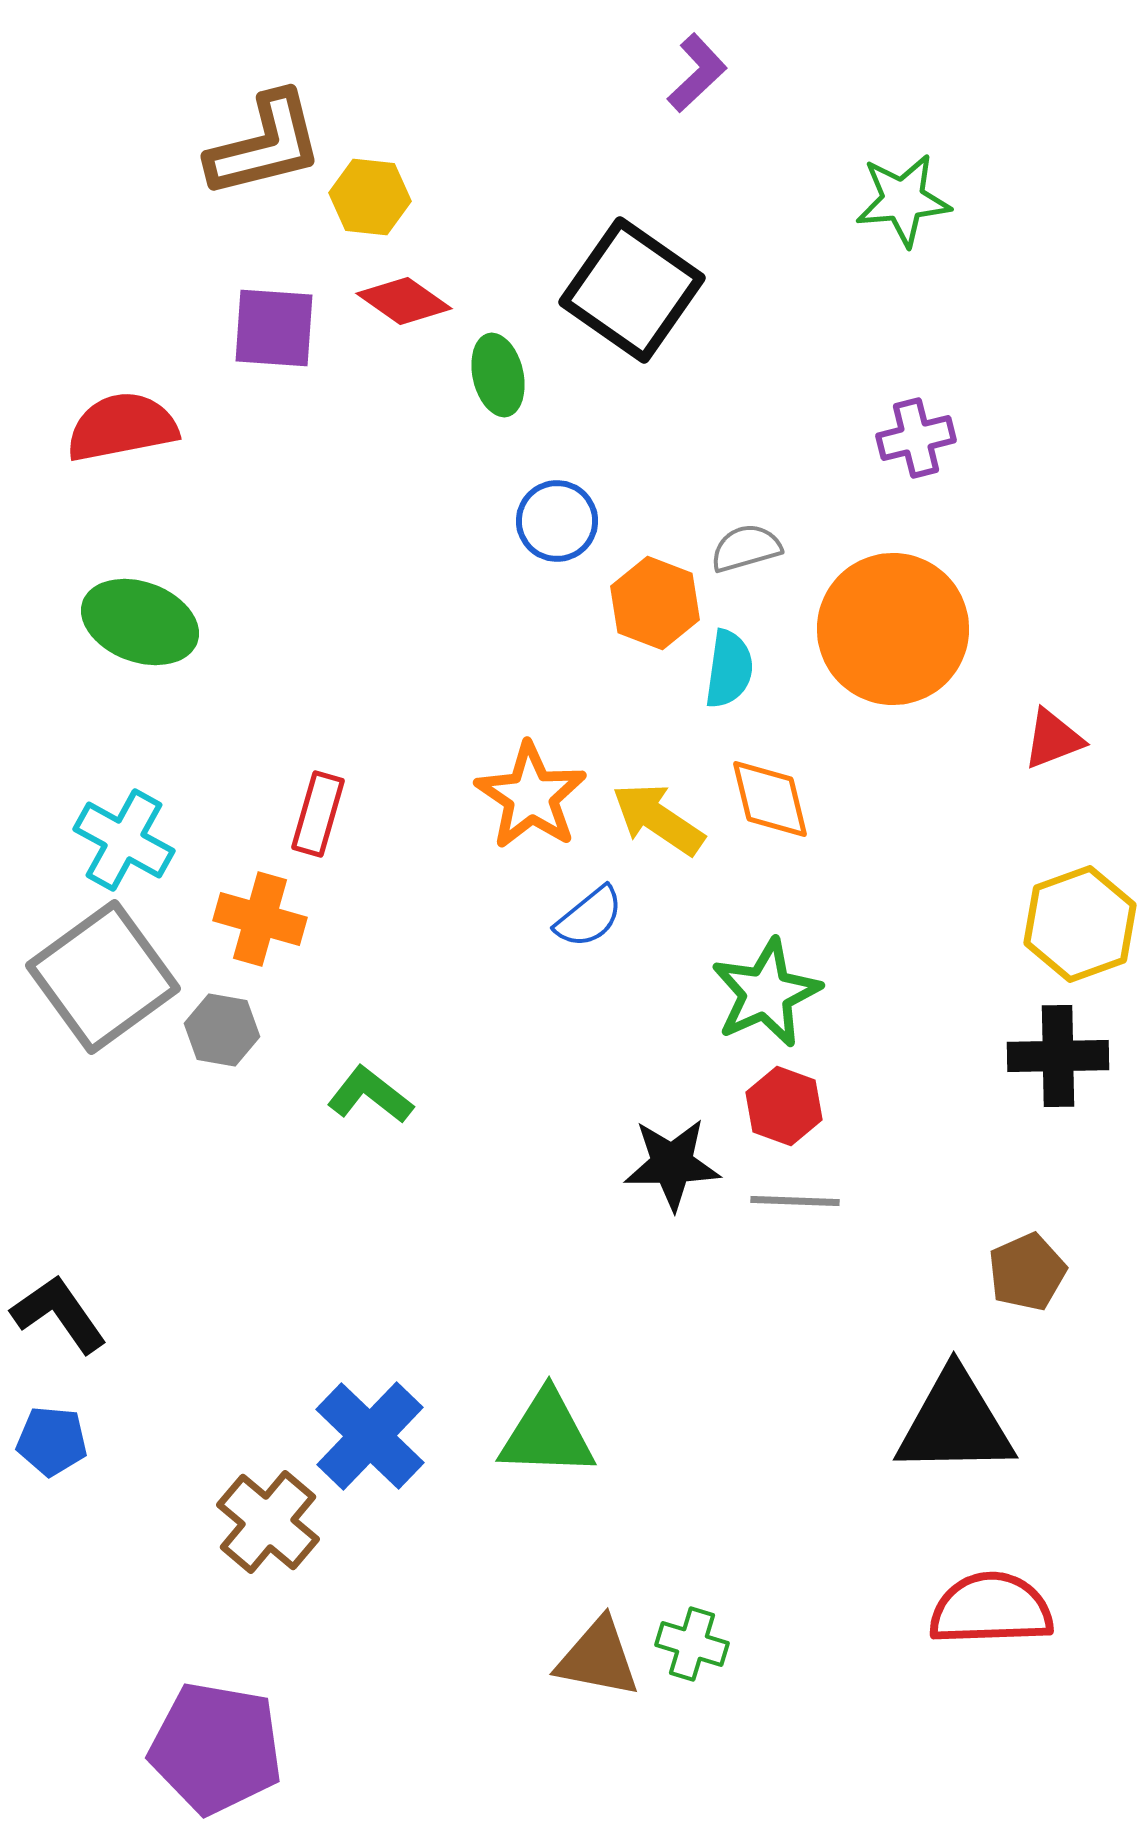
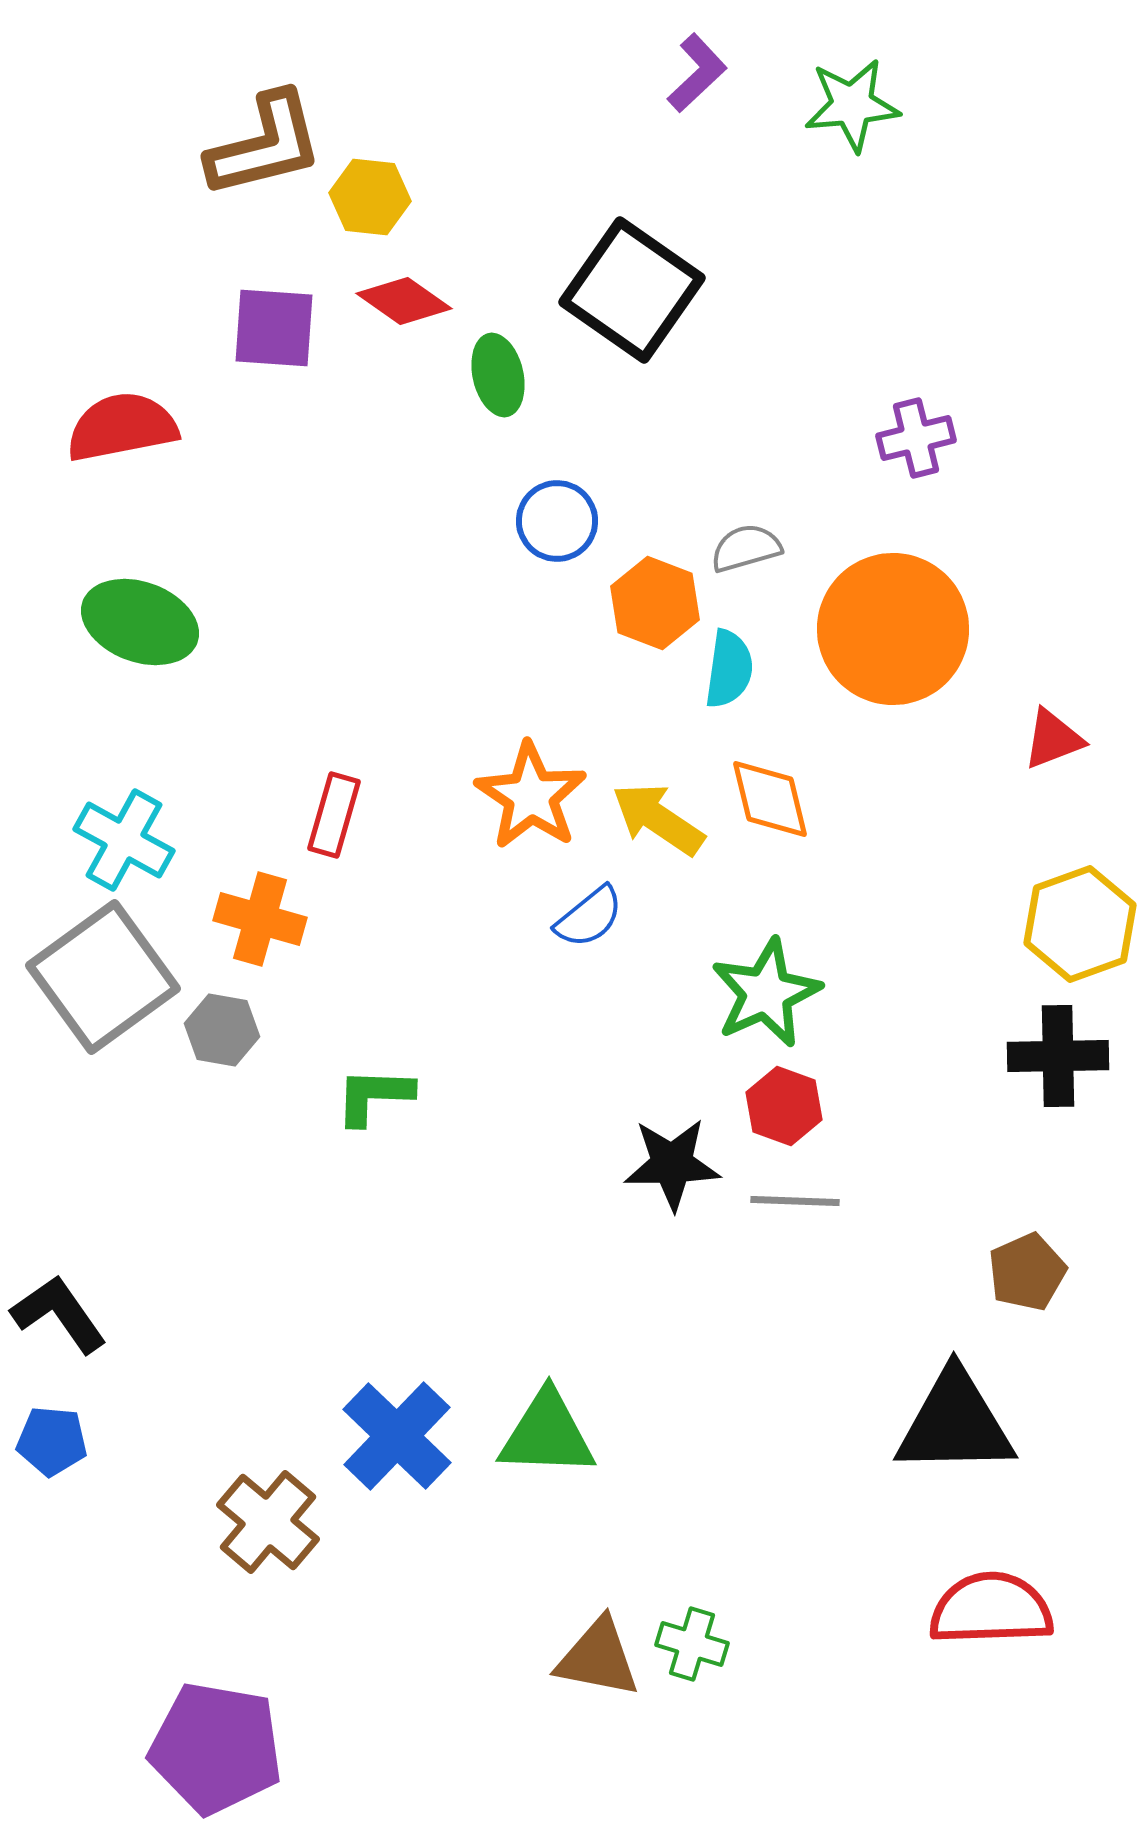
green star at (903, 200): moved 51 px left, 95 px up
red rectangle at (318, 814): moved 16 px right, 1 px down
green L-shape at (370, 1095): moved 4 px right, 1 px down; rotated 36 degrees counterclockwise
blue cross at (370, 1436): moved 27 px right
